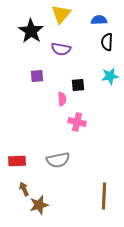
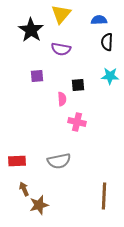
black star: moved 1 px up
cyan star: rotated 12 degrees clockwise
gray semicircle: moved 1 px right, 1 px down
